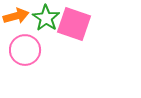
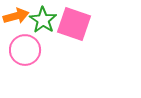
green star: moved 3 px left, 2 px down
